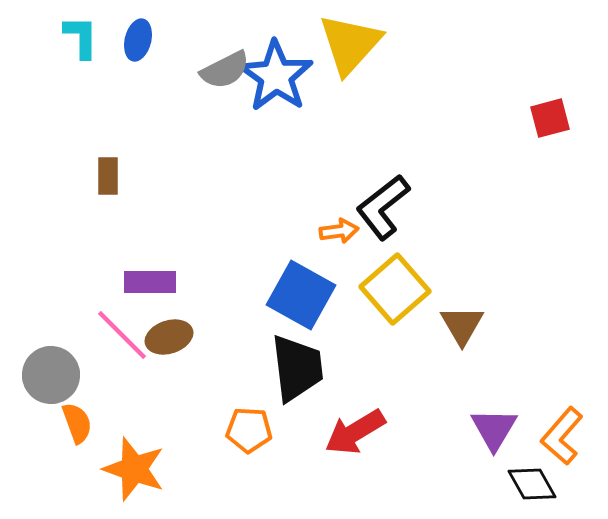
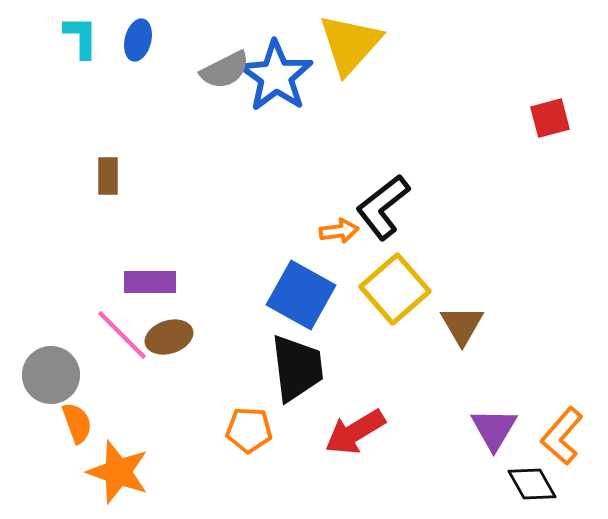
orange star: moved 16 px left, 3 px down
